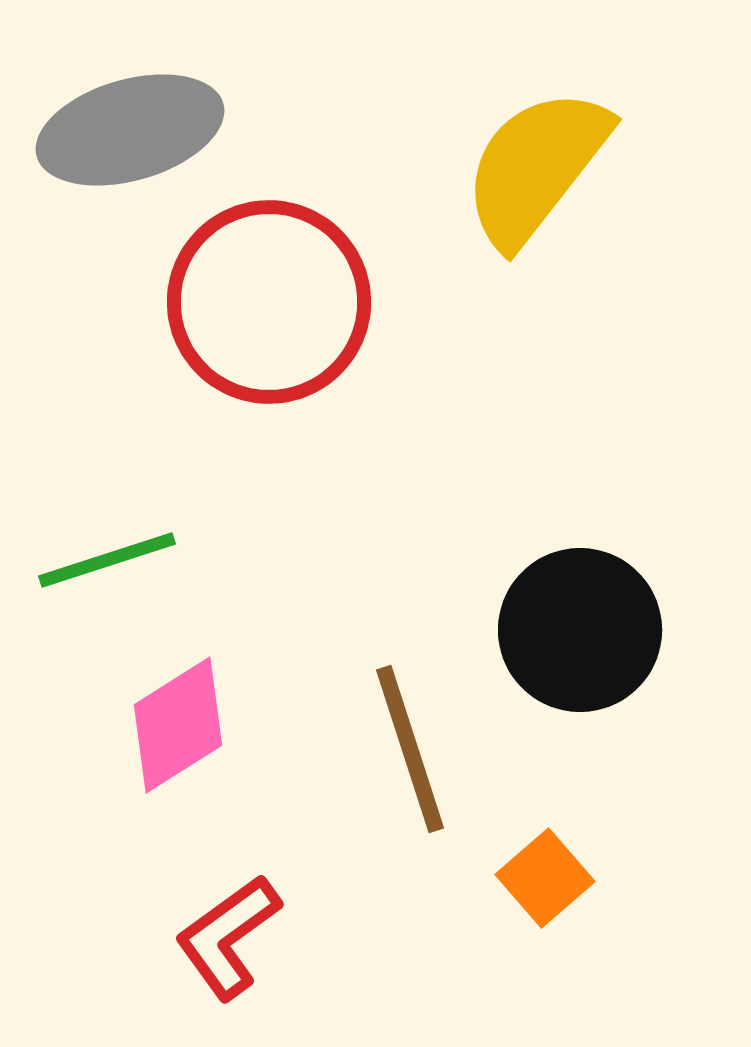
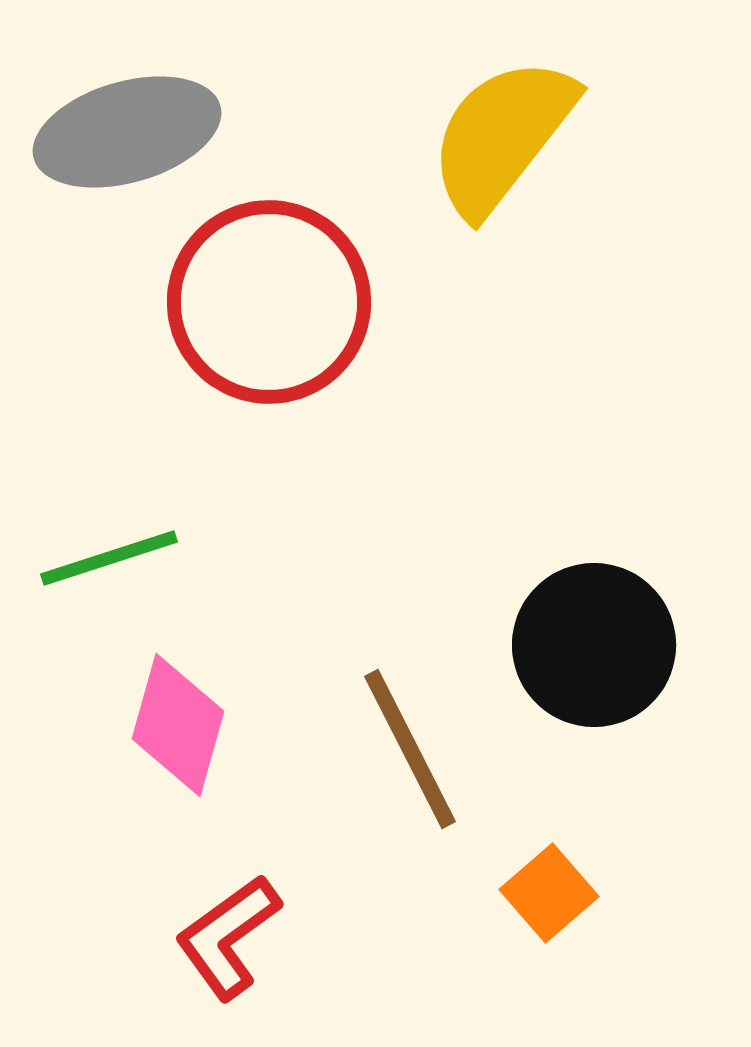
gray ellipse: moved 3 px left, 2 px down
yellow semicircle: moved 34 px left, 31 px up
green line: moved 2 px right, 2 px up
black circle: moved 14 px right, 15 px down
pink diamond: rotated 42 degrees counterclockwise
brown line: rotated 9 degrees counterclockwise
orange square: moved 4 px right, 15 px down
